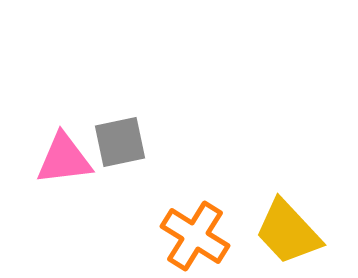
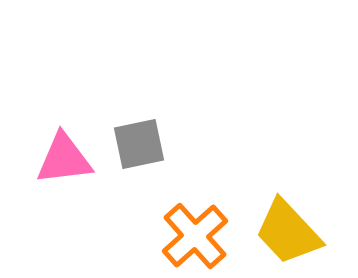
gray square: moved 19 px right, 2 px down
orange cross: rotated 16 degrees clockwise
